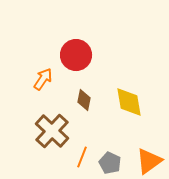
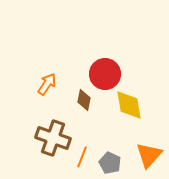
red circle: moved 29 px right, 19 px down
orange arrow: moved 4 px right, 5 px down
yellow diamond: moved 3 px down
brown cross: moved 1 px right, 7 px down; rotated 24 degrees counterclockwise
orange triangle: moved 6 px up; rotated 12 degrees counterclockwise
